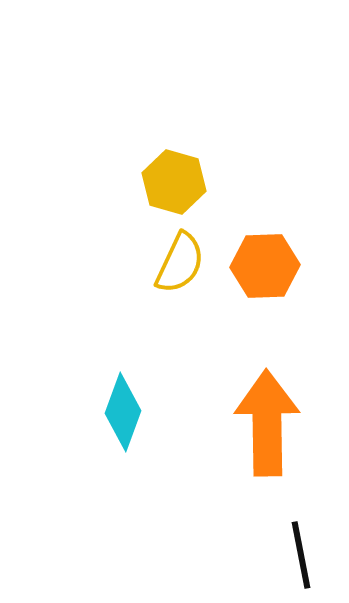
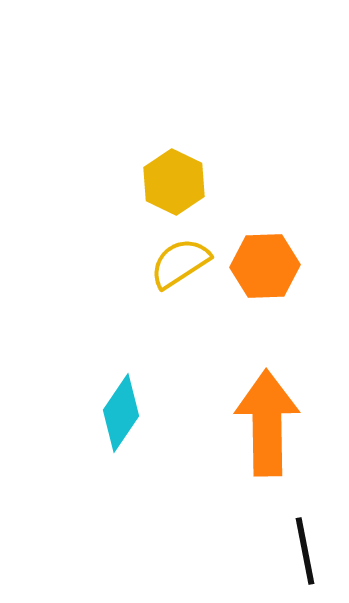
yellow hexagon: rotated 10 degrees clockwise
yellow semicircle: rotated 148 degrees counterclockwise
cyan diamond: moved 2 px left, 1 px down; rotated 14 degrees clockwise
black line: moved 4 px right, 4 px up
